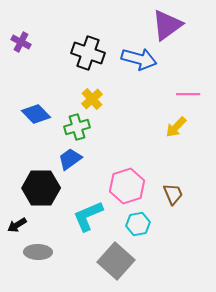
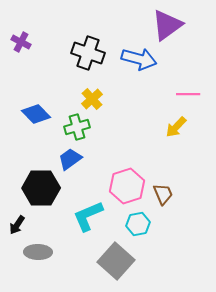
brown trapezoid: moved 10 px left
black arrow: rotated 24 degrees counterclockwise
